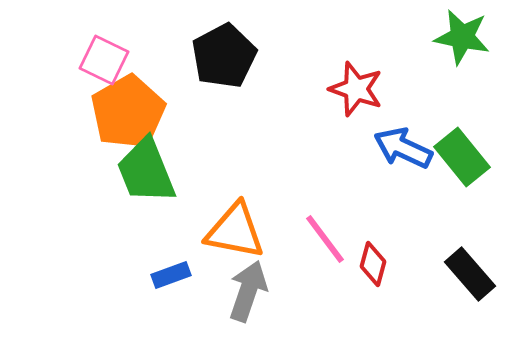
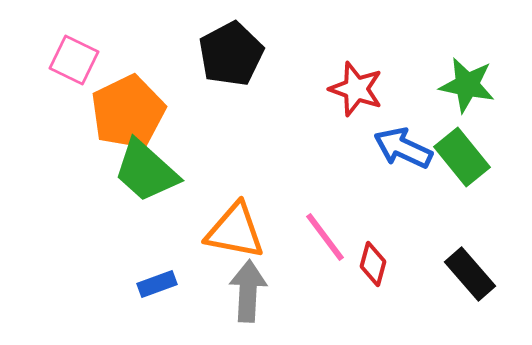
green star: moved 5 px right, 48 px down
black pentagon: moved 7 px right, 2 px up
pink square: moved 30 px left
orange pentagon: rotated 4 degrees clockwise
green trapezoid: rotated 26 degrees counterclockwise
pink line: moved 2 px up
blue rectangle: moved 14 px left, 9 px down
gray arrow: rotated 16 degrees counterclockwise
